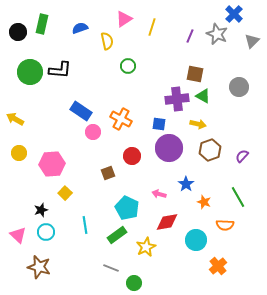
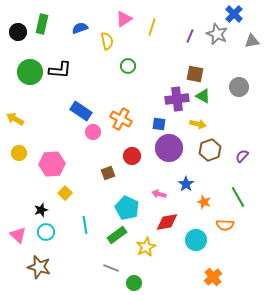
gray triangle at (252, 41): rotated 35 degrees clockwise
orange cross at (218, 266): moved 5 px left, 11 px down
